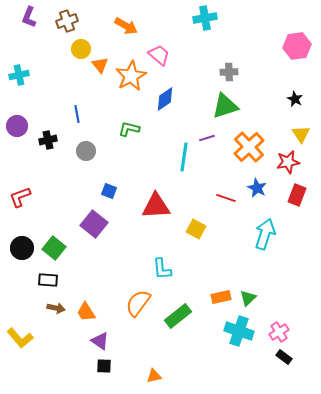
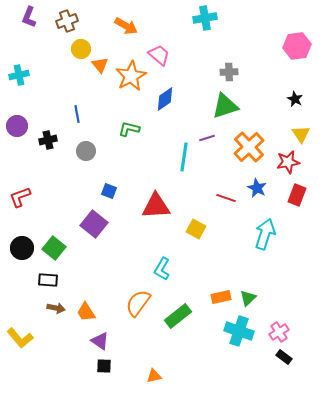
cyan L-shape at (162, 269): rotated 35 degrees clockwise
